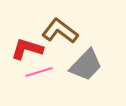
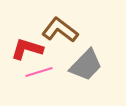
brown L-shape: moved 1 px up
